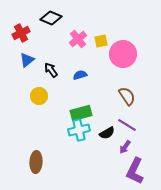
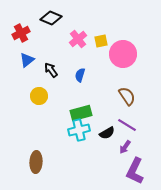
blue semicircle: rotated 56 degrees counterclockwise
